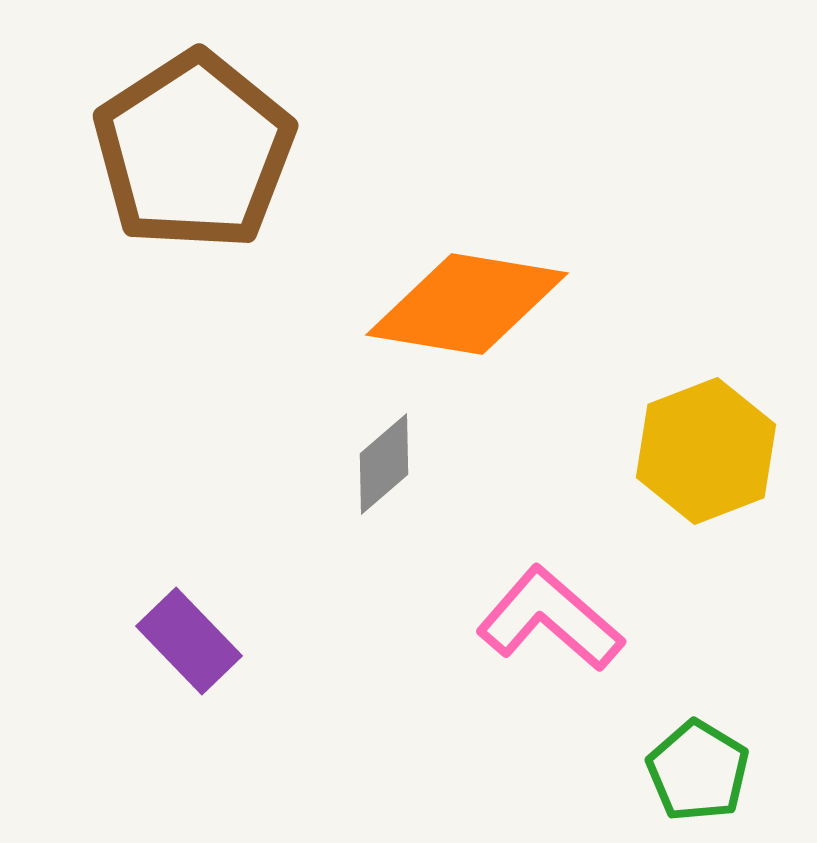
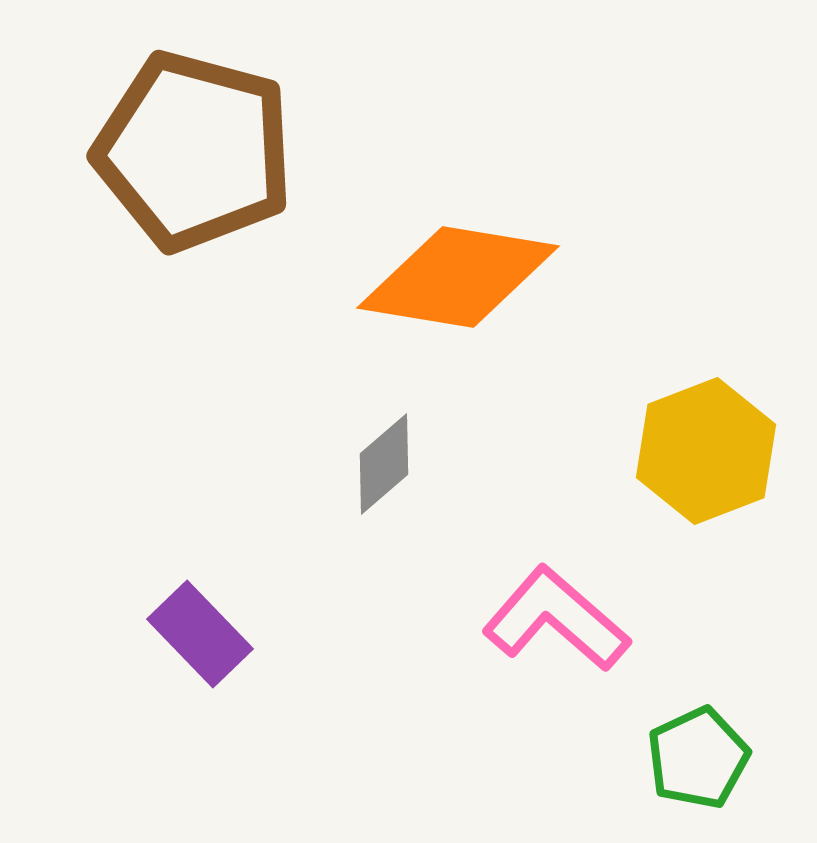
brown pentagon: rotated 24 degrees counterclockwise
orange diamond: moved 9 px left, 27 px up
pink L-shape: moved 6 px right
purple rectangle: moved 11 px right, 7 px up
green pentagon: moved 13 px up; rotated 16 degrees clockwise
